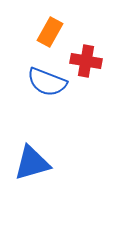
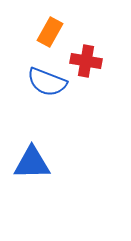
blue triangle: rotated 15 degrees clockwise
